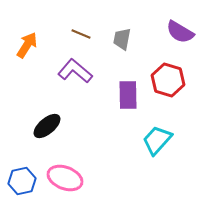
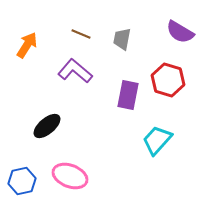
purple rectangle: rotated 12 degrees clockwise
pink ellipse: moved 5 px right, 2 px up
